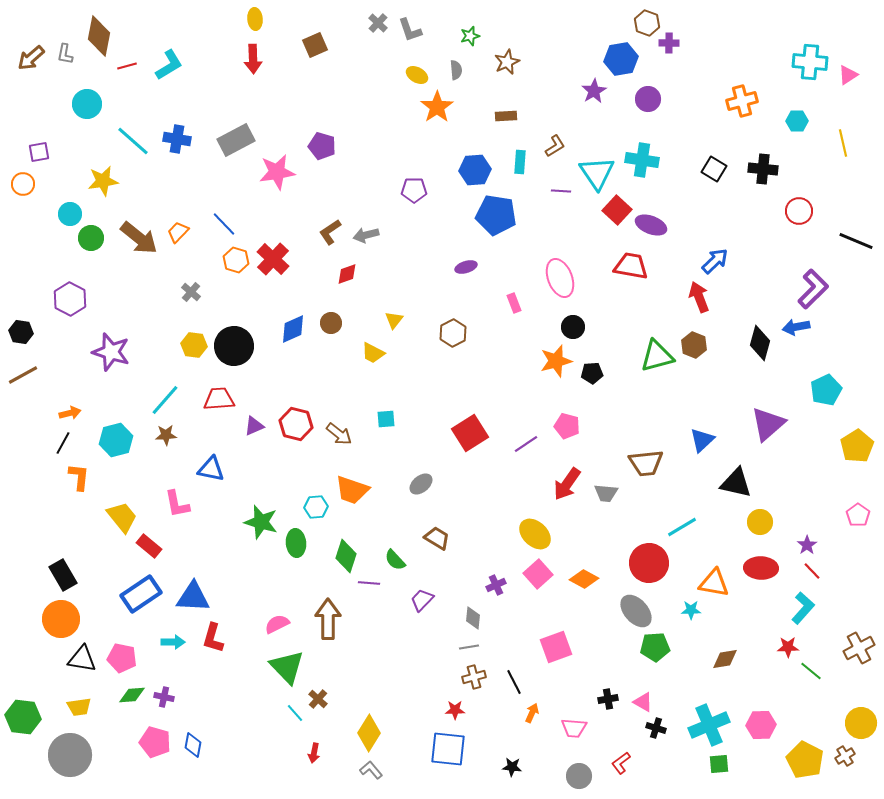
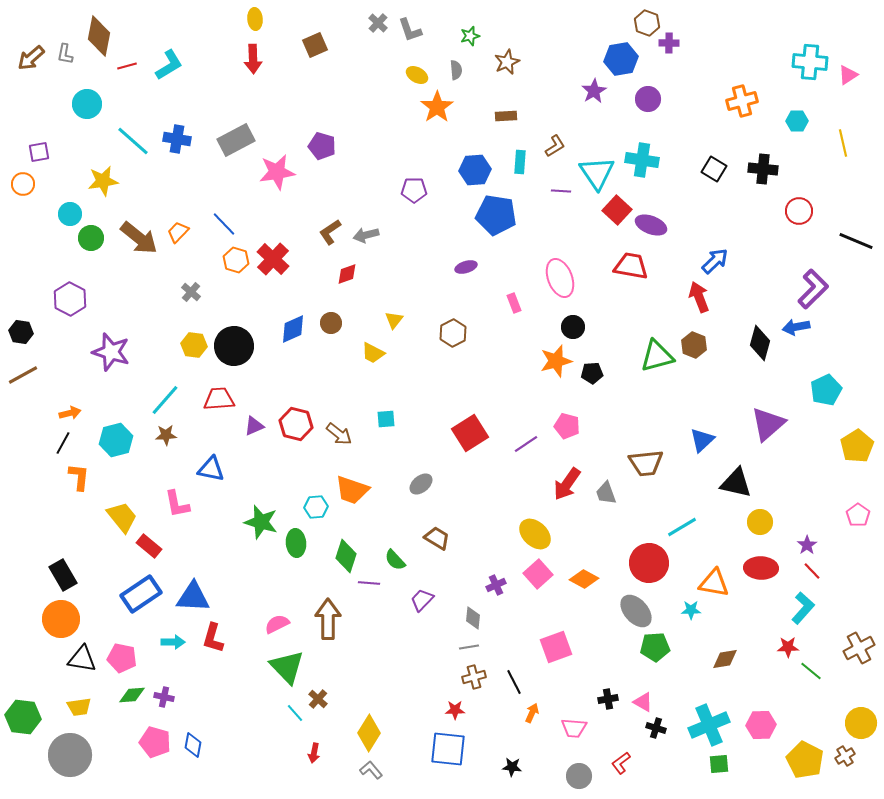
gray trapezoid at (606, 493): rotated 65 degrees clockwise
